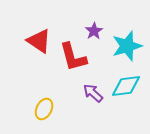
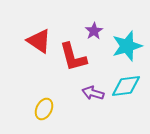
purple arrow: rotated 25 degrees counterclockwise
